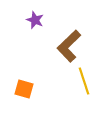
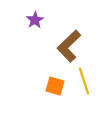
purple star: rotated 18 degrees clockwise
orange square: moved 31 px right, 3 px up
